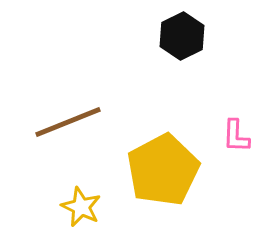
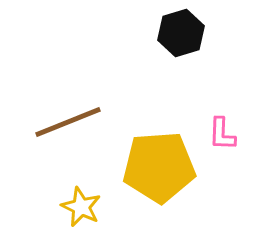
black hexagon: moved 1 px left, 3 px up; rotated 9 degrees clockwise
pink L-shape: moved 14 px left, 2 px up
yellow pentagon: moved 4 px left, 3 px up; rotated 24 degrees clockwise
